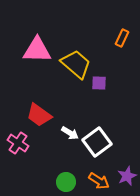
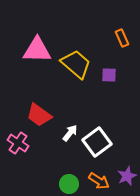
orange rectangle: rotated 48 degrees counterclockwise
purple square: moved 10 px right, 8 px up
white arrow: rotated 84 degrees counterclockwise
green circle: moved 3 px right, 2 px down
